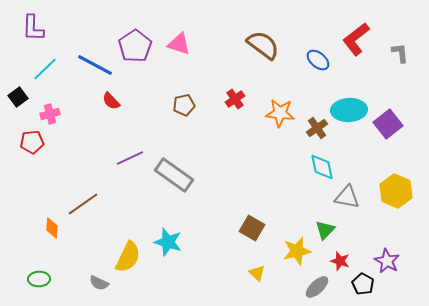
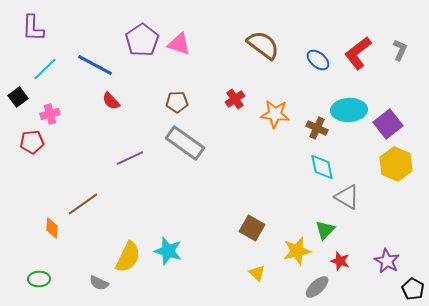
red L-shape: moved 2 px right, 14 px down
purple pentagon: moved 7 px right, 6 px up
gray L-shape: moved 3 px up; rotated 30 degrees clockwise
brown pentagon: moved 7 px left, 3 px up; rotated 10 degrees clockwise
orange star: moved 5 px left, 1 px down
brown cross: rotated 30 degrees counterclockwise
gray rectangle: moved 11 px right, 32 px up
yellow hexagon: moved 27 px up
gray triangle: rotated 20 degrees clockwise
cyan star: moved 9 px down
black pentagon: moved 50 px right, 5 px down
